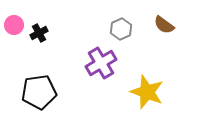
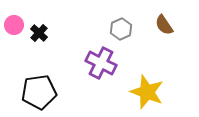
brown semicircle: rotated 20 degrees clockwise
black cross: rotated 18 degrees counterclockwise
purple cross: rotated 32 degrees counterclockwise
